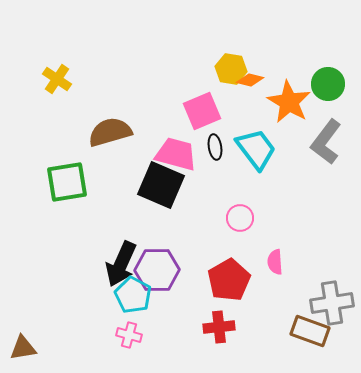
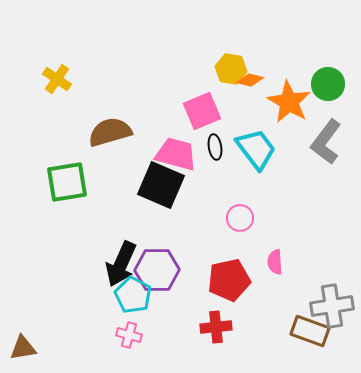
red pentagon: rotated 18 degrees clockwise
gray cross: moved 3 px down
red cross: moved 3 px left
